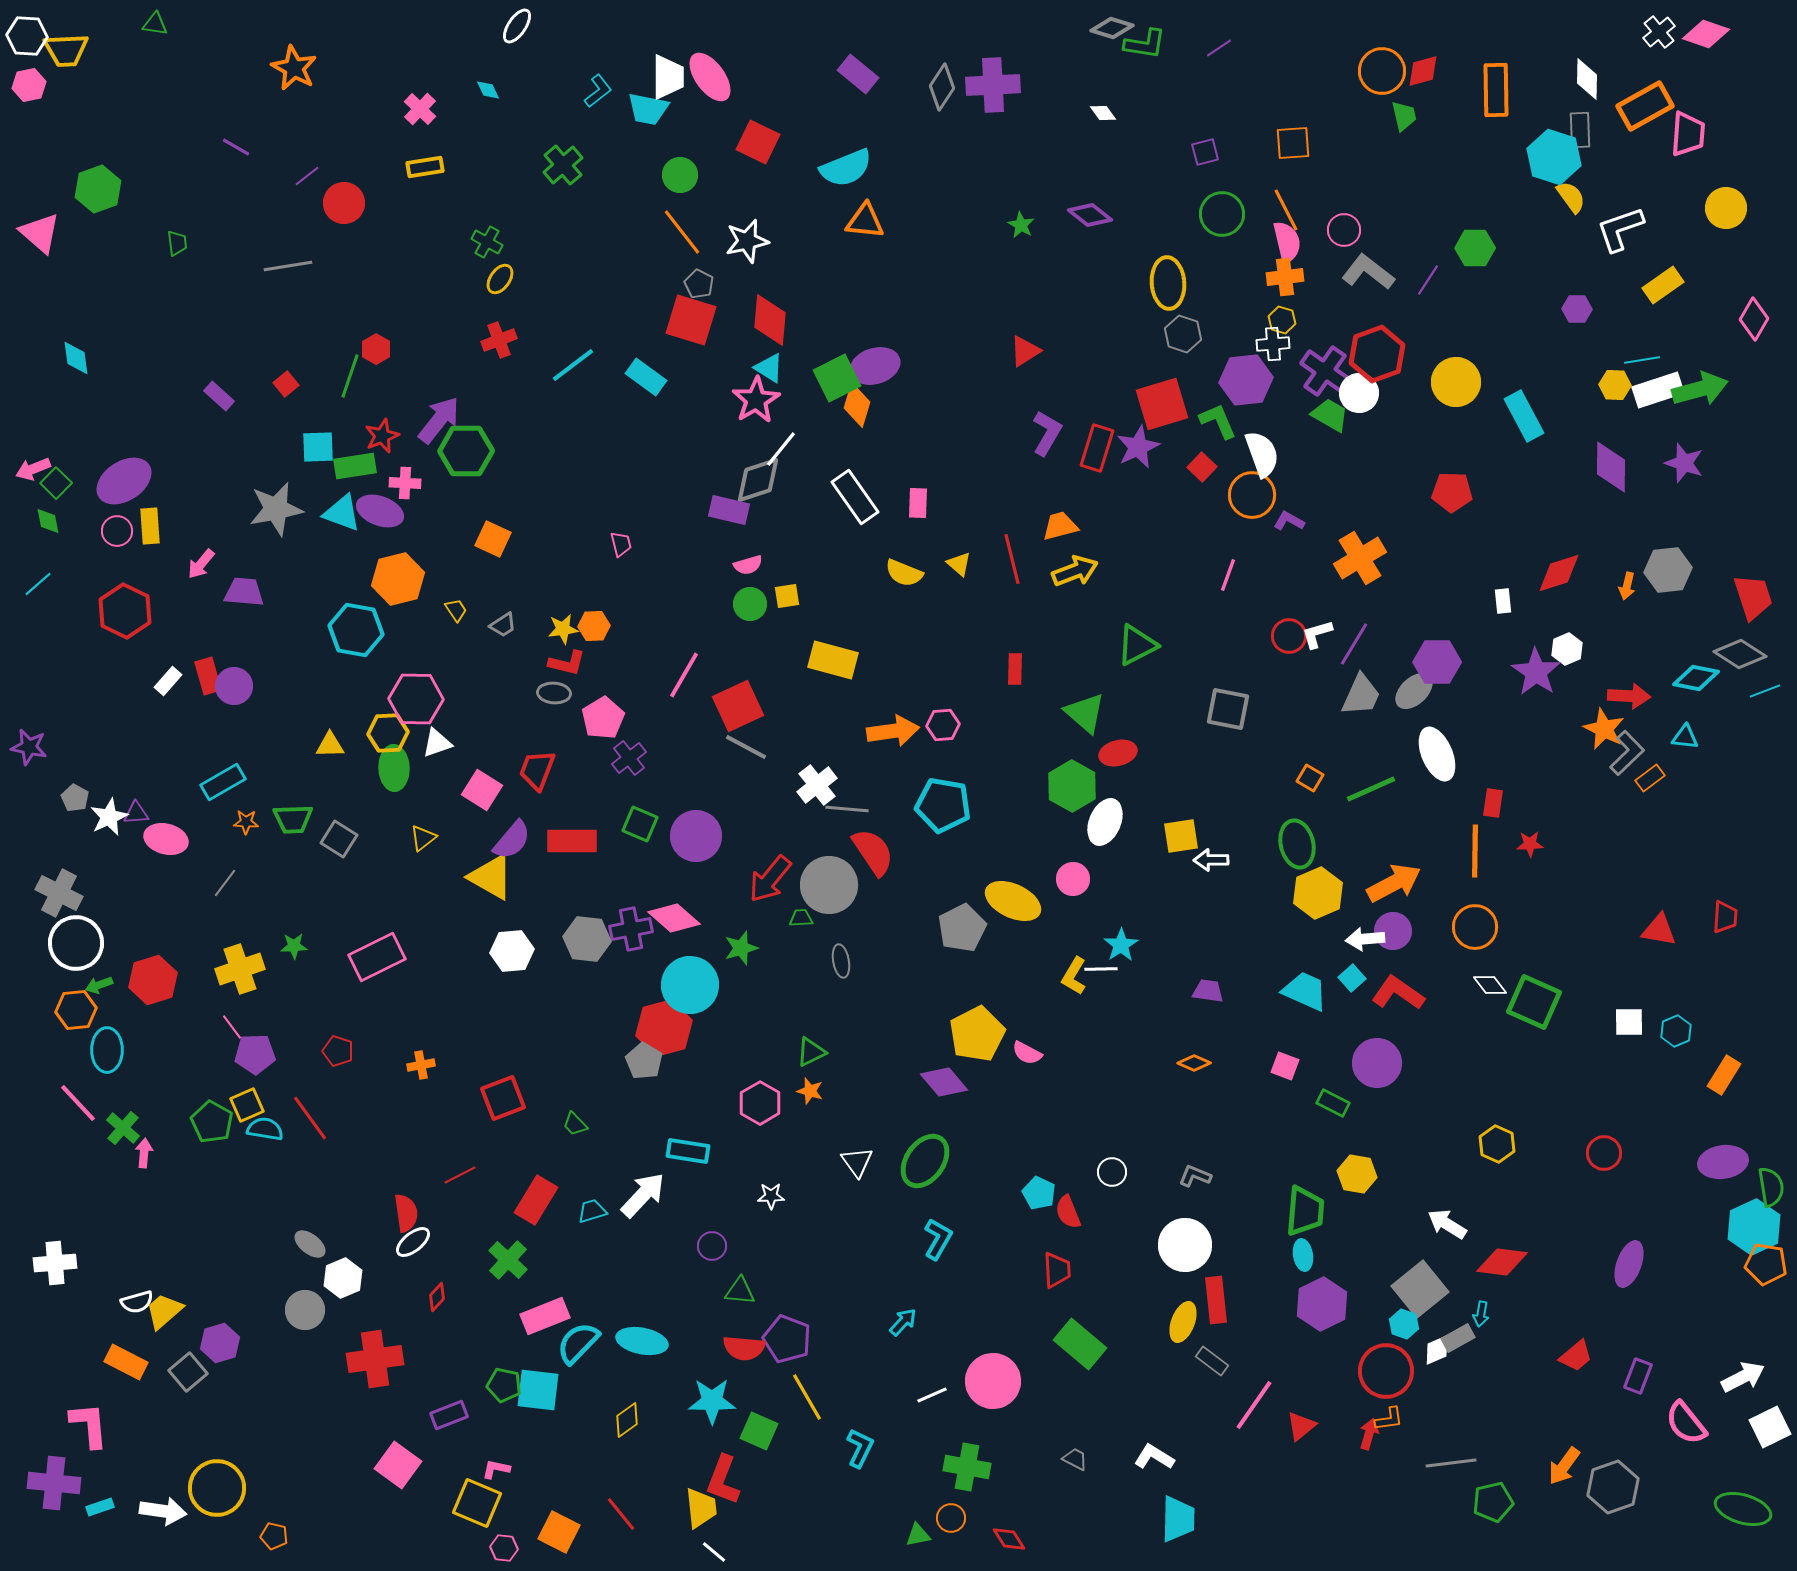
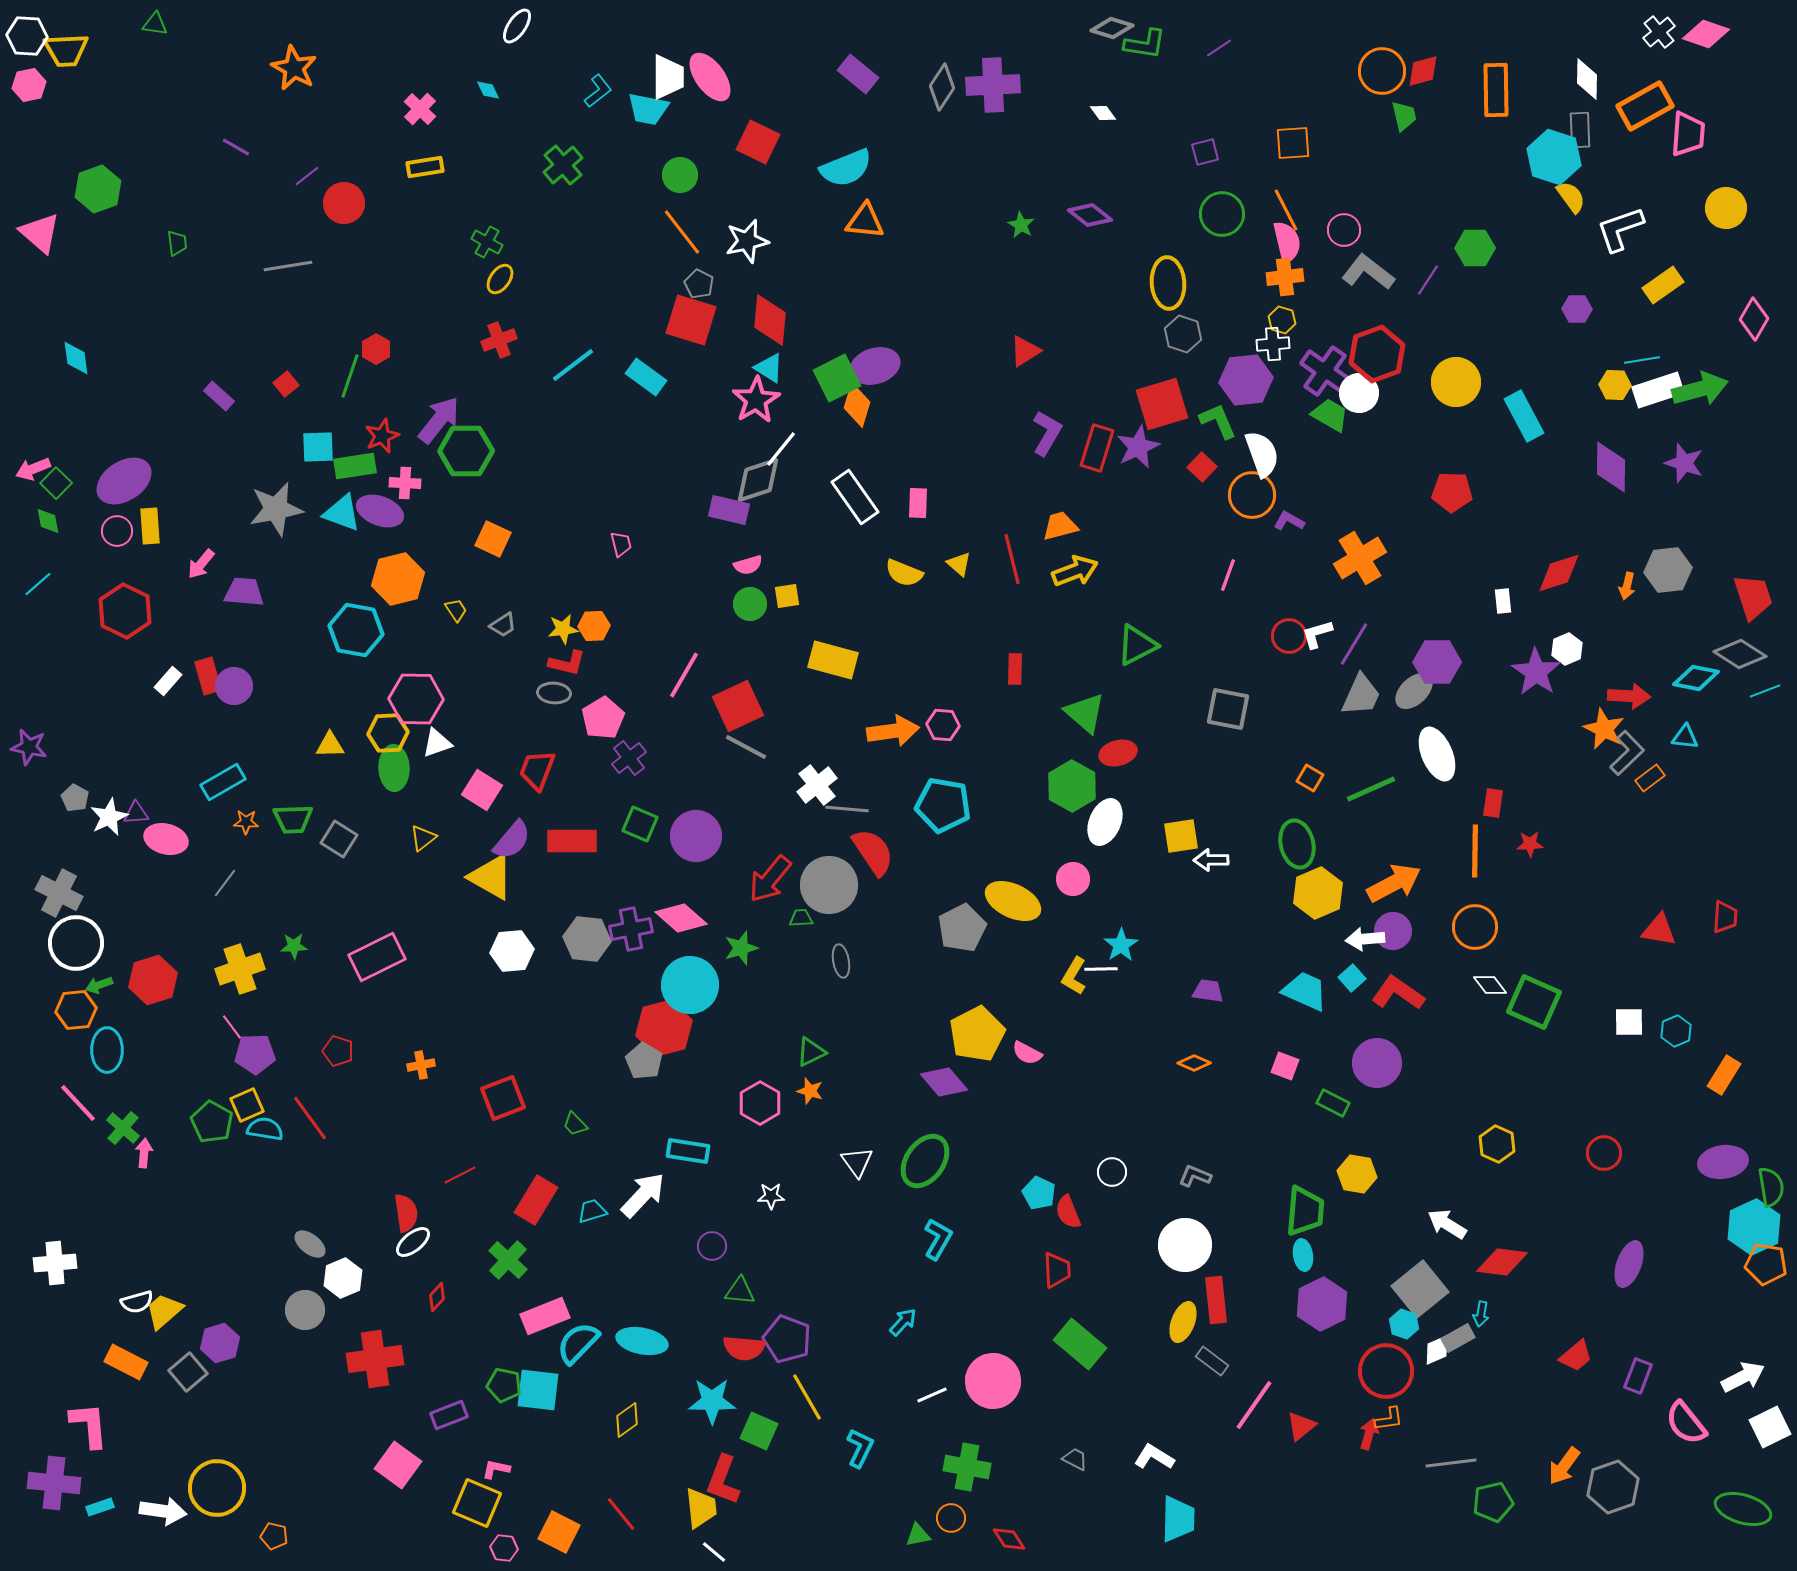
pink hexagon at (943, 725): rotated 8 degrees clockwise
pink diamond at (674, 918): moved 7 px right
